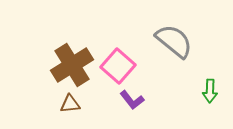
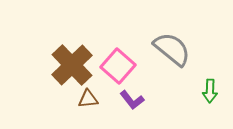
gray semicircle: moved 2 px left, 8 px down
brown cross: rotated 12 degrees counterclockwise
brown triangle: moved 18 px right, 5 px up
